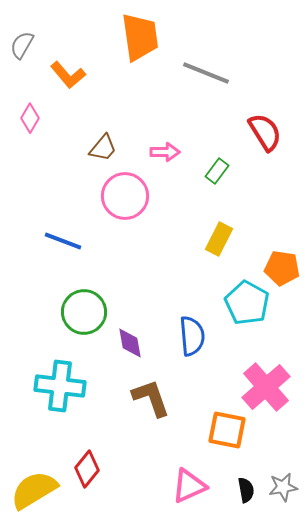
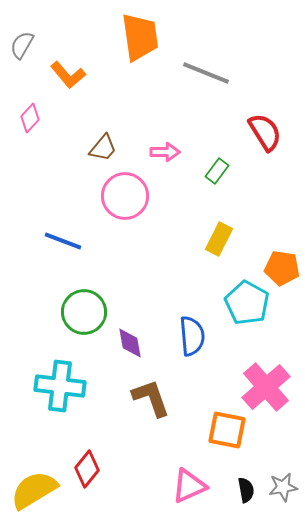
pink diamond: rotated 12 degrees clockwise
